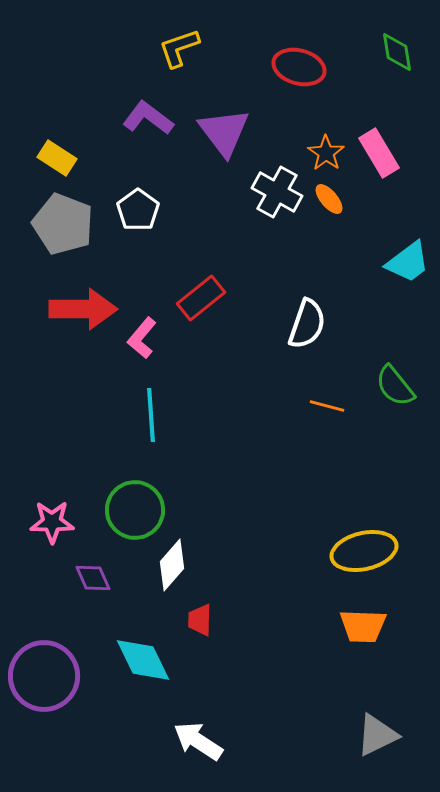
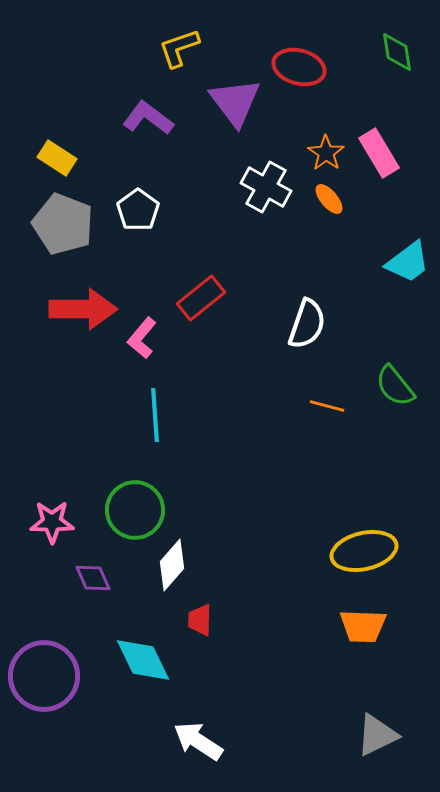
purple triangle: moved 11 px right, 30 px up
white cross: moved 11 px left, 5 px up
cyan line: moved 4 px right
